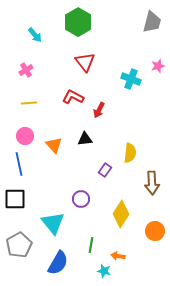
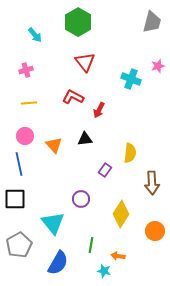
pink cross: rotated 16 degrees clockwise
